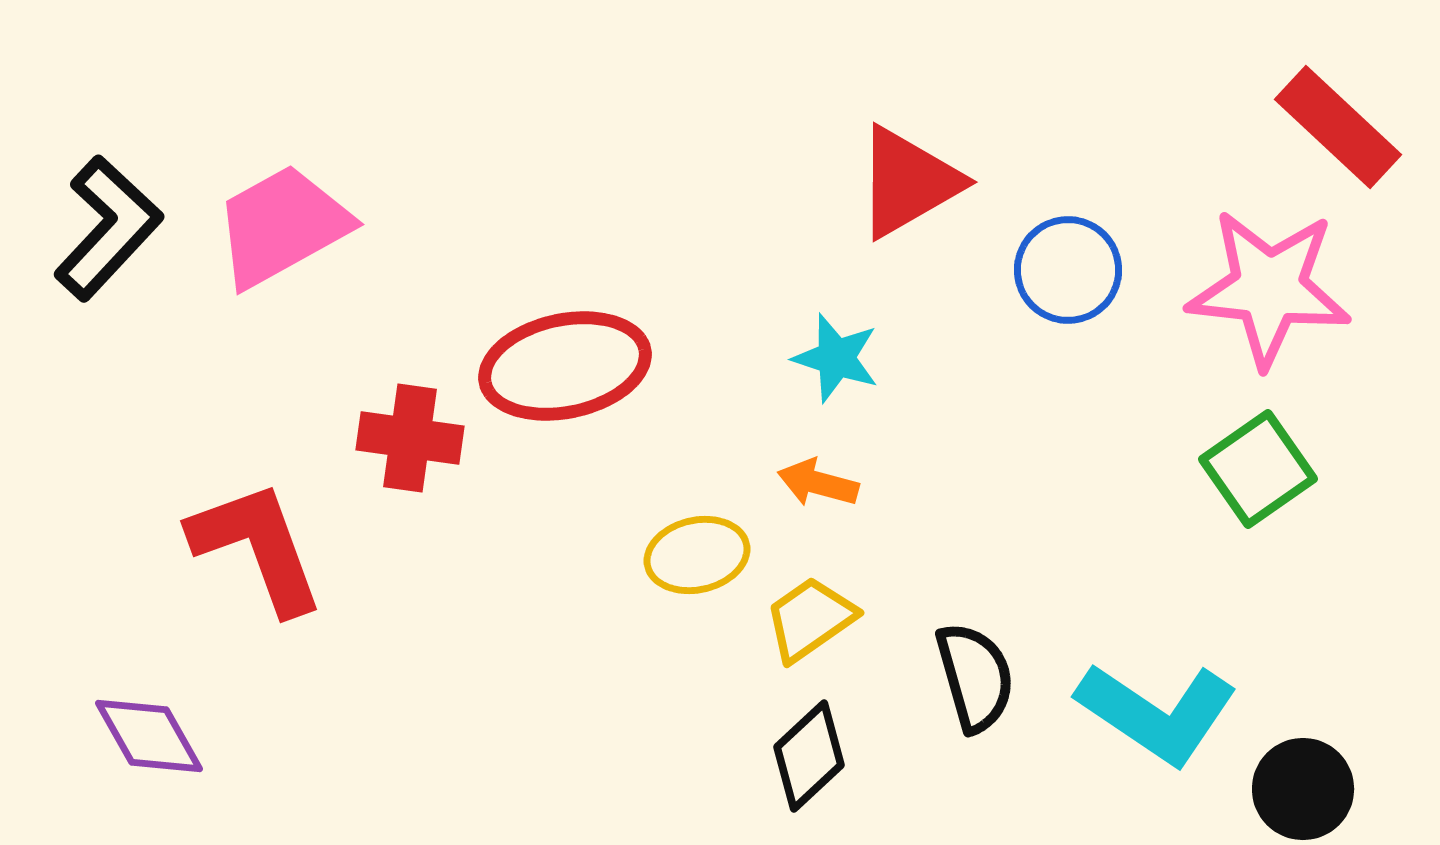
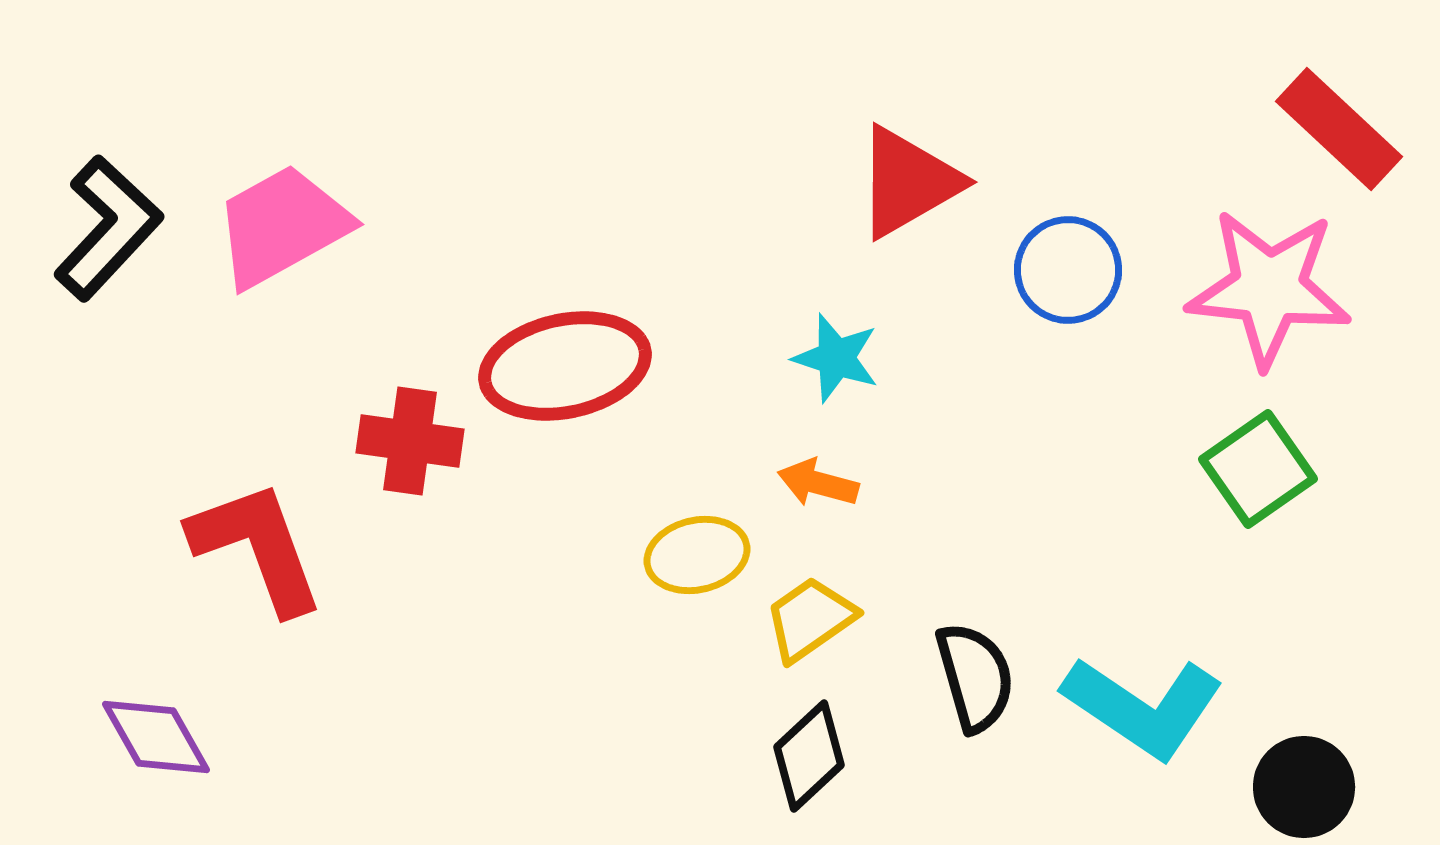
red rectangle: moved 1 px right, 2 px down
red cross: moved 3 px down
cyan L-shape: moved 14 px left, 6 px up
purple diamond: moved 7 px right, 1 px down
black circle: moved 1 px right, 2 px up
